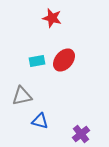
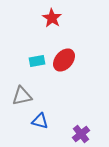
red star: rotated 18 degrees clockwise
